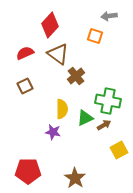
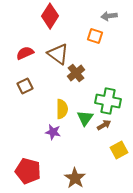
red diamond: moved 9 px up; rotated 10 degrees counterclockwise
brown cross: moved 3 px up
green triangle: rotated 30 degrees counterclockwise
red pentagon: rotated 15 degrees clockwise
